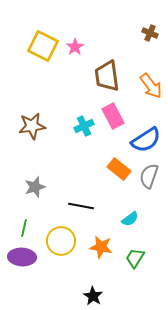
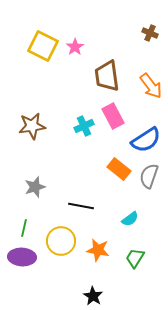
orange star: moved 3 px left, 3 px down
